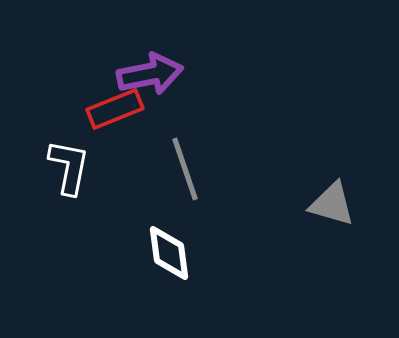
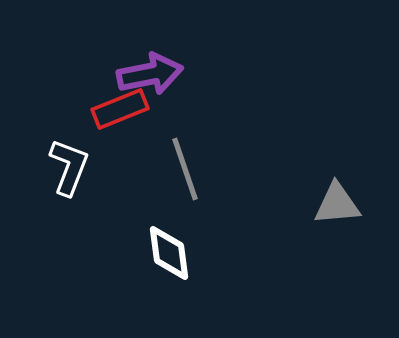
red rectangle: moved 5 px right
white L-shape: rotated 10 degrees clockwise
gray triangle: moved 5 px right; rotated 21 degrees counterclockwise
